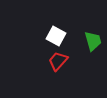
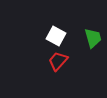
green trapezoid: moved 3 px up
